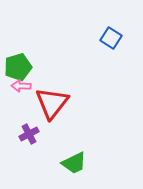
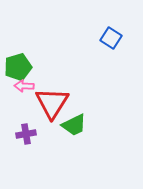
pink arrow: moved 3 px right
red triangle: rotated 6 degrees counterclockwise
purple cross: moved 3 px left; rotated 18 degrees clockwise
green trapezoid: moved 38 px up
